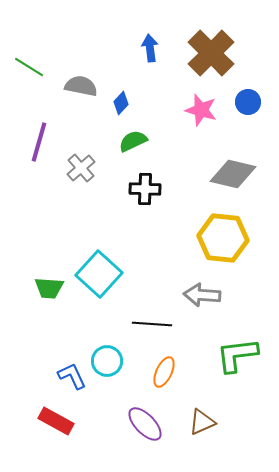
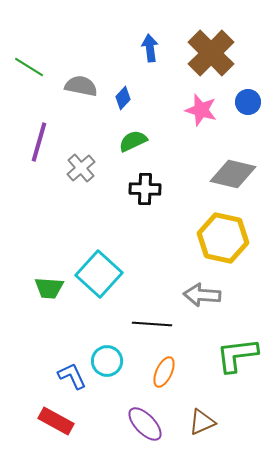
blue diamond: moved 2 px right, 5 px up
yellow hexagon: rotated 6 degrees clockwise
